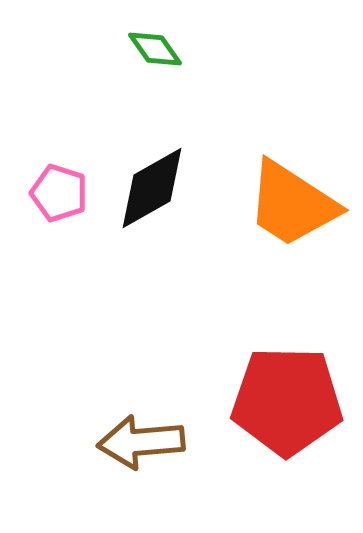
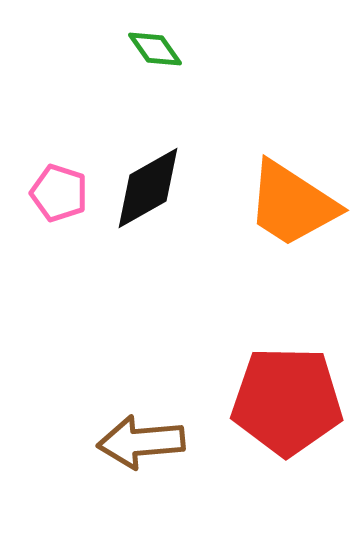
black diamond: moved 4 px left
